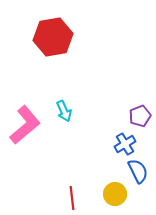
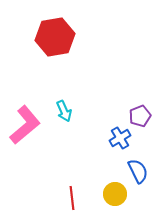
red hexagon: moved 2 px right
blue cross: moved 5 px left, 6 px up
